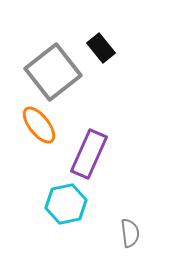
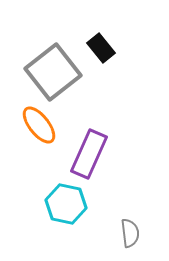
cyan hexagon: rotated 24 degrees clockwise
